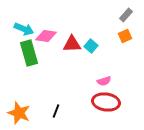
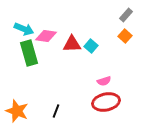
orange square: rotated 24 degrees counterclockwise
red ellipse: rotated 20 degrees counterclockwise
orange star: moved 2 px left, 2 px up
